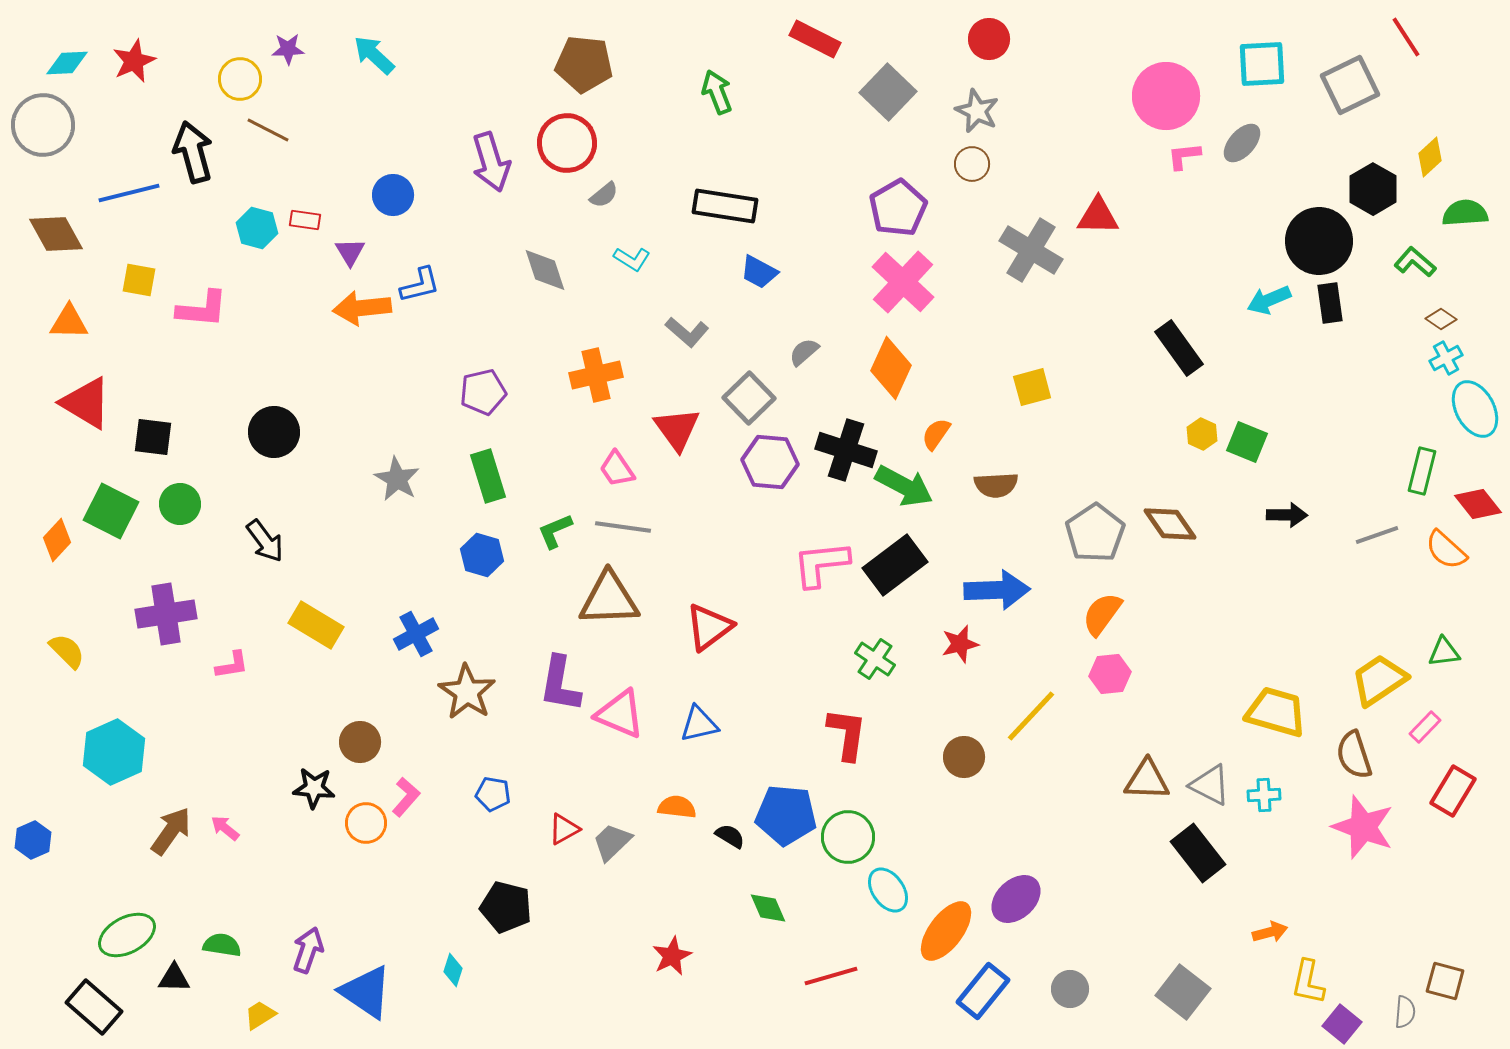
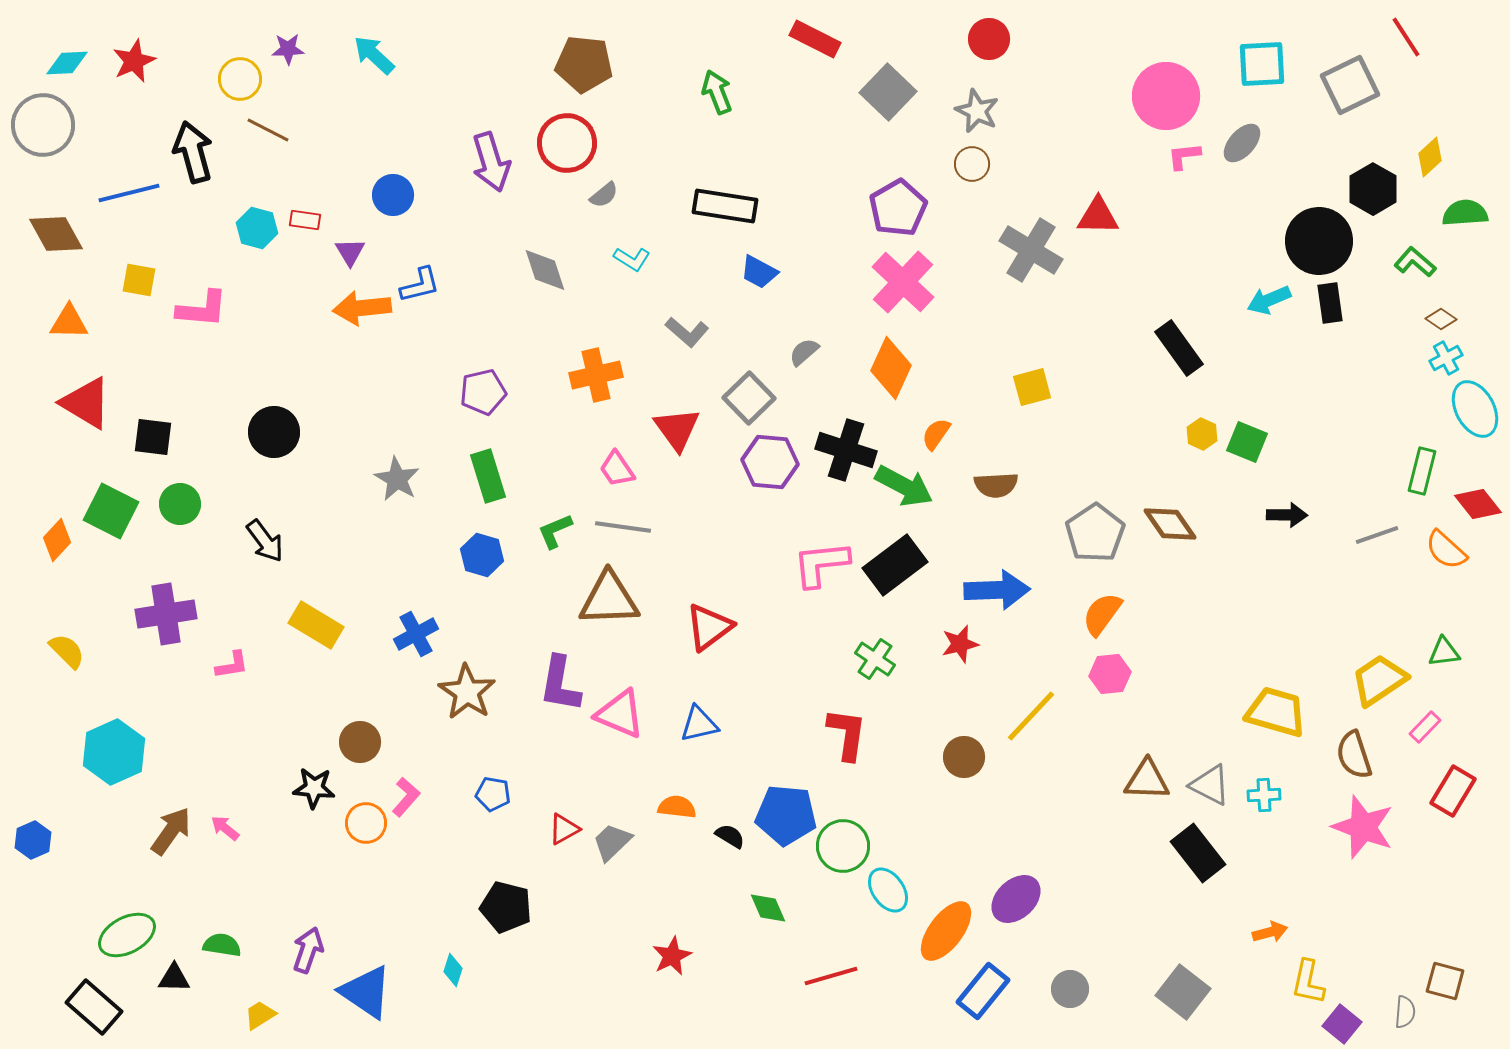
green circle at (848, 837): moved 5 px left, 9 px down
